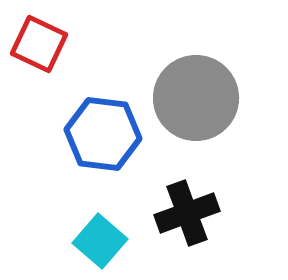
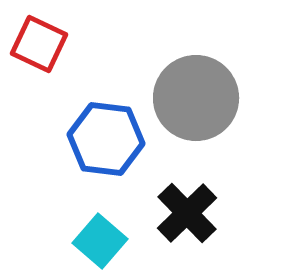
blue hexagon: moved 3 px right, 5 px down
black cross: rotated 24 degrees counterclockwise
